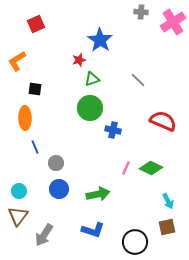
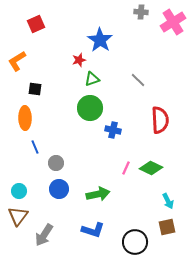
red semicircle: moved 3 px left, 1 px up; rotated 64 degrees clockwise
